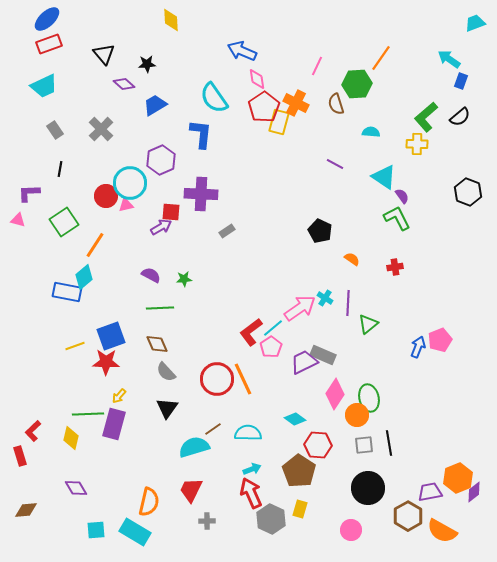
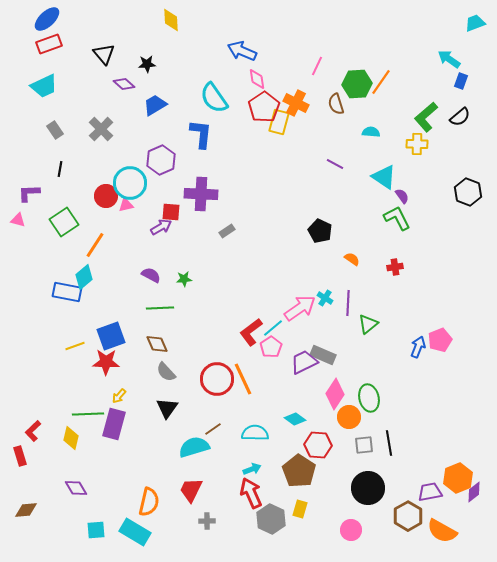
orange line at (381, 58): moved 24 px down
orange circle at (357, 415): moved 8 px left, 2 px down
cyan semicircle at (248, 433): moved 7 px right
